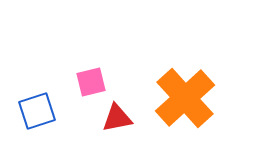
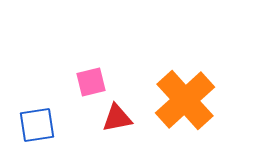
orange cross: moved 2 px down
blue square: moved 14 px down; rotated 9 degrees clockwise
